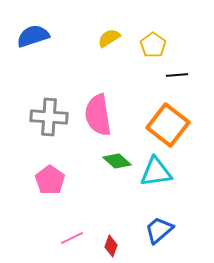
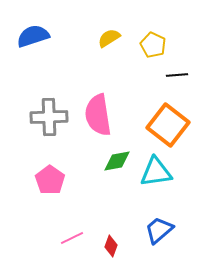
yellow pentagon: rotated 10 degrees counterclockwise
gray cross: rotated 6 degrees counterclockwise
green diamond: rotated 52 degrees counterclockwise
